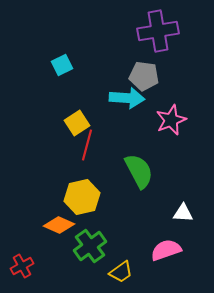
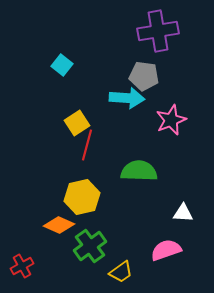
cyan square: rotated 25 degrees counterclockwise
green semicircle: rotated 60 degrees counterclockwise
